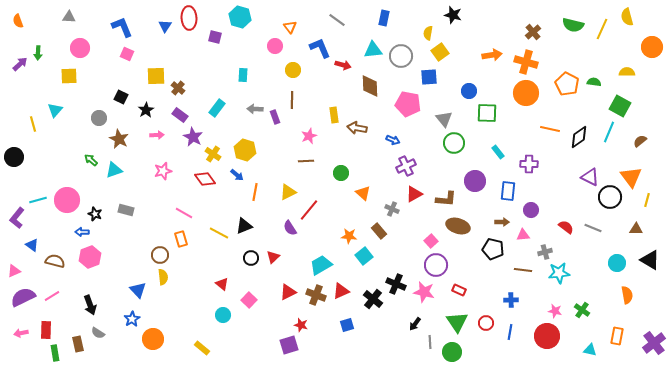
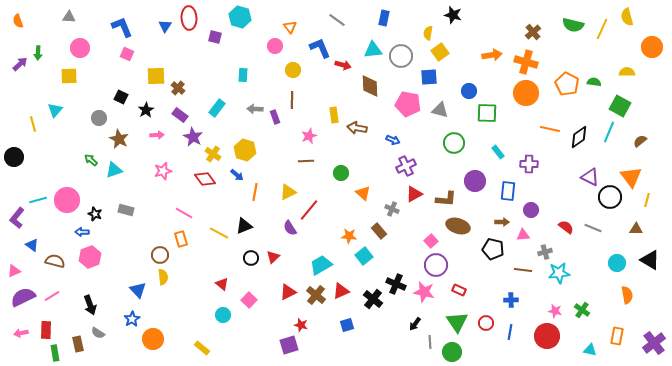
gray triangle at (444, 119): moved 4 px left, 9 px up; rotated 36 degrees counterclockwise
brown cross at (316, 295): rotated 18 degrees clockwise
